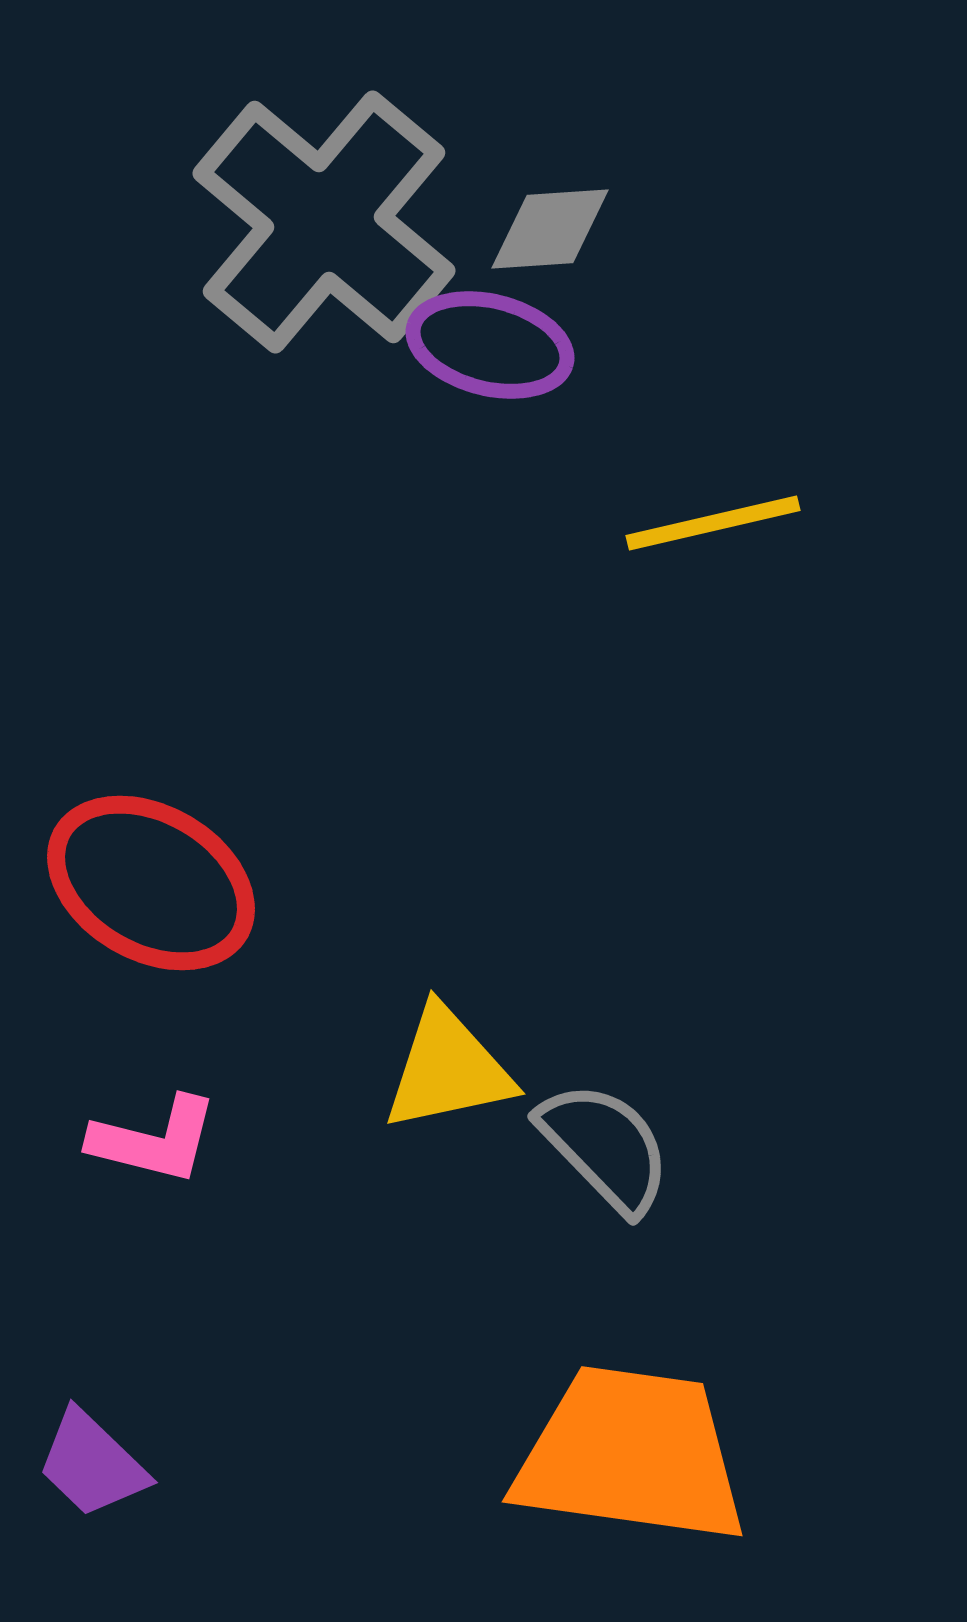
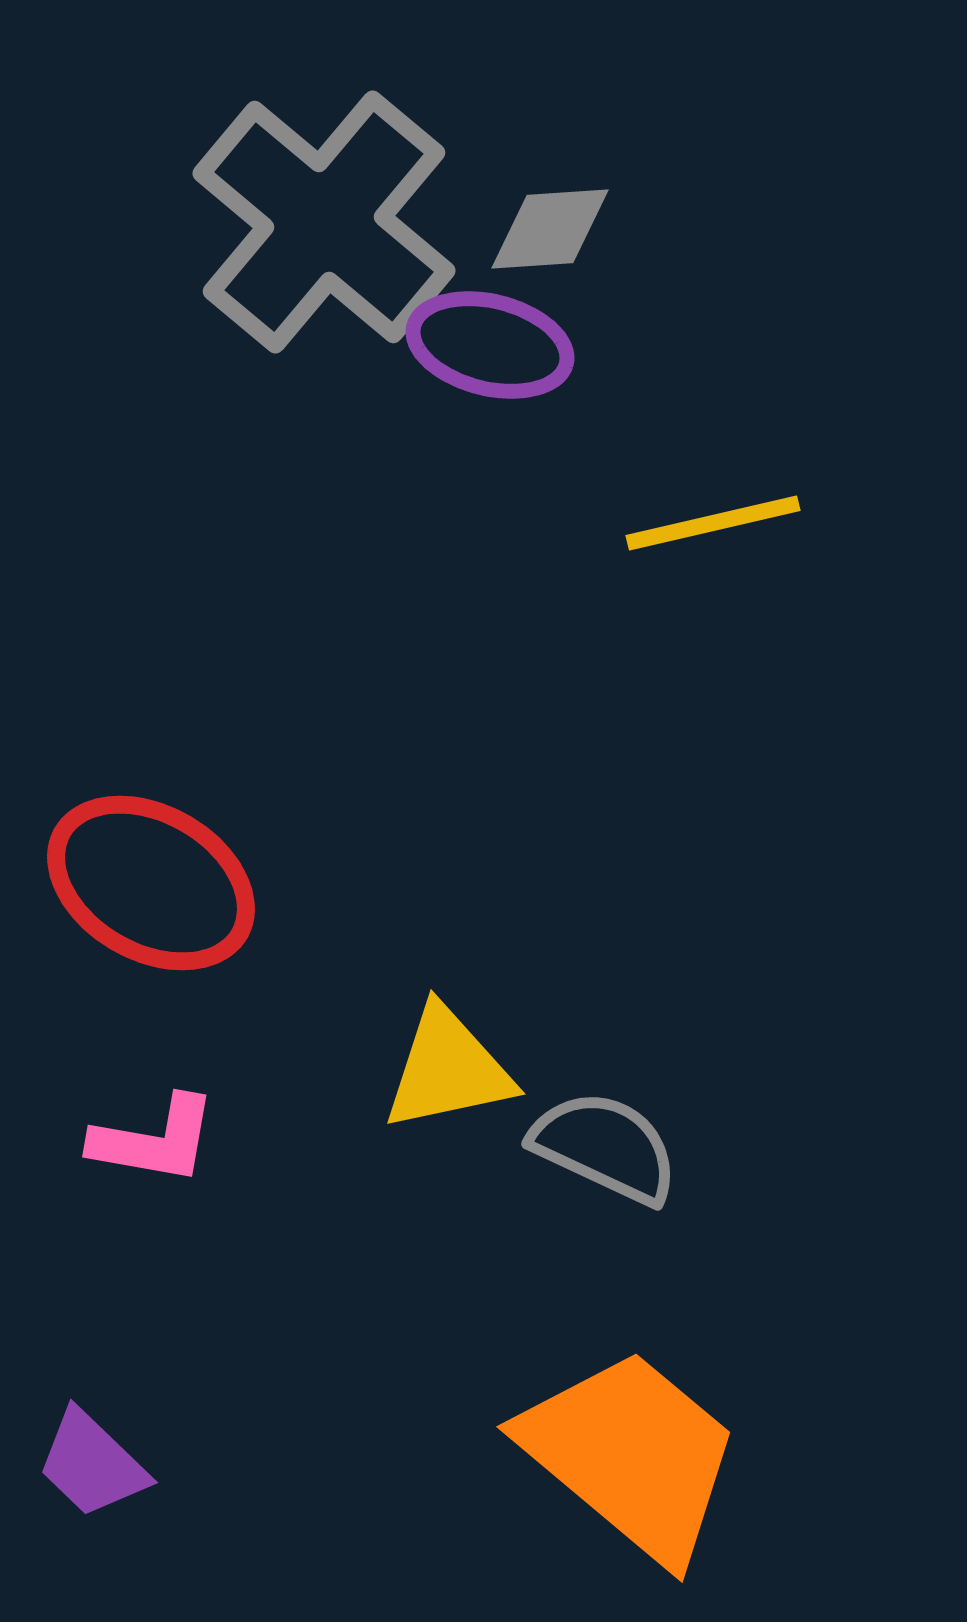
pink L-shape: rotated 4 degrees counterclockwise
gray semicircle: rotated 21 degrees counterclockwise
orange trapezoid: rotated 32 degrees clockwise
